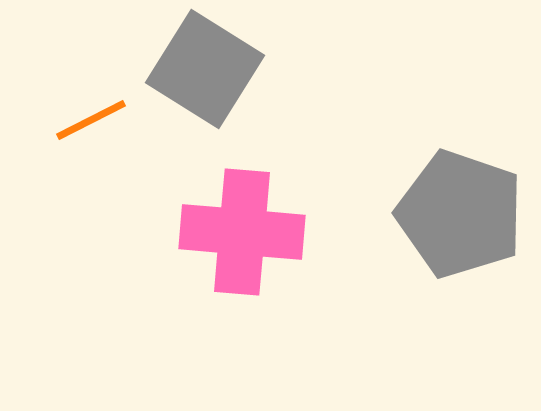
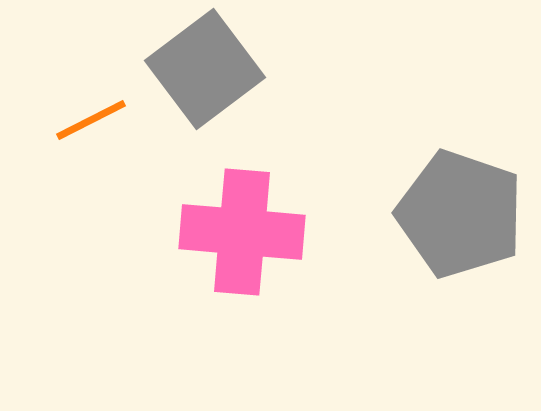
gray square: rotated 21 degrees clockwise
